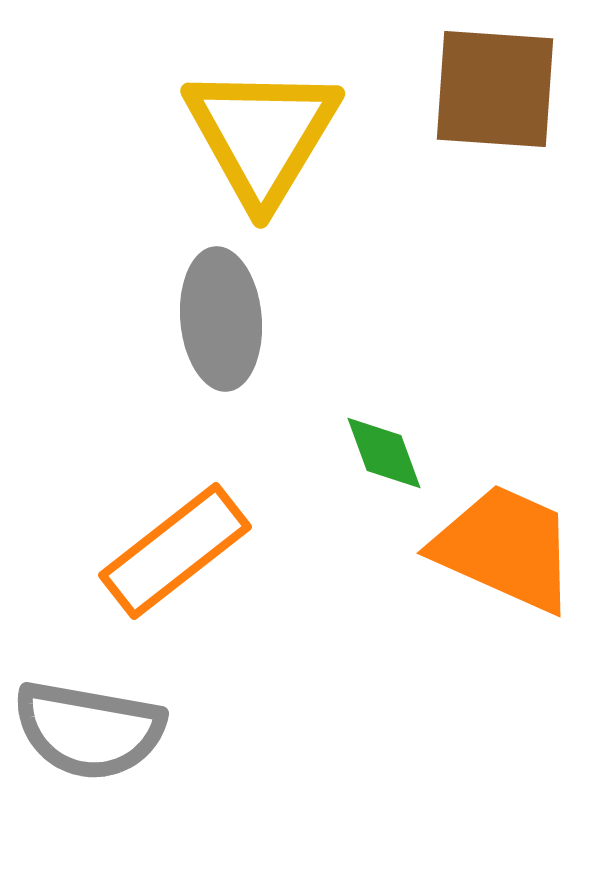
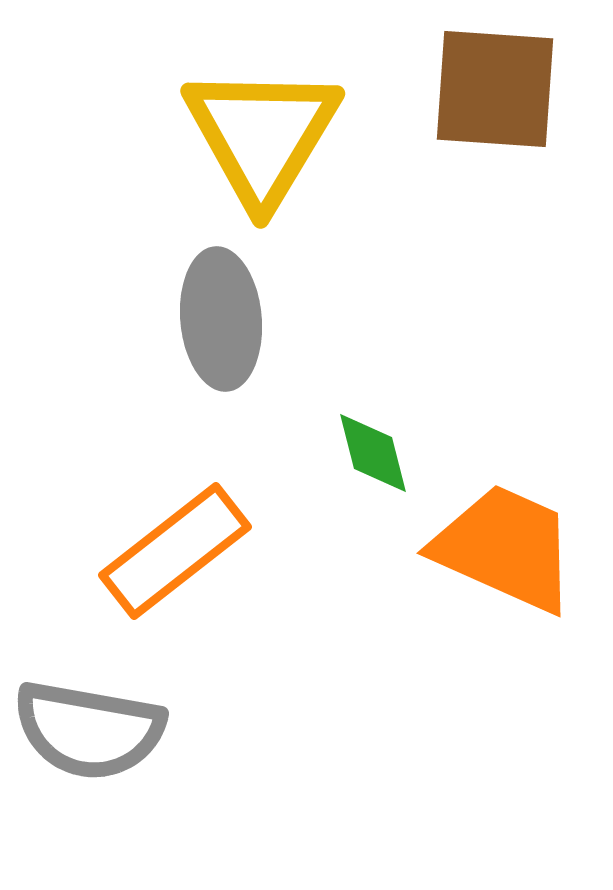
green diamond: moved 11 px left; rotated 6 degrees clockwise
